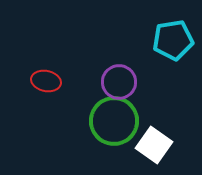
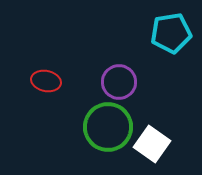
cyan pentagon: moved 2 px left, 7 px up
green circle: moved 6 px left, 6 px down
white square: moved 2 px left, 1 px up
